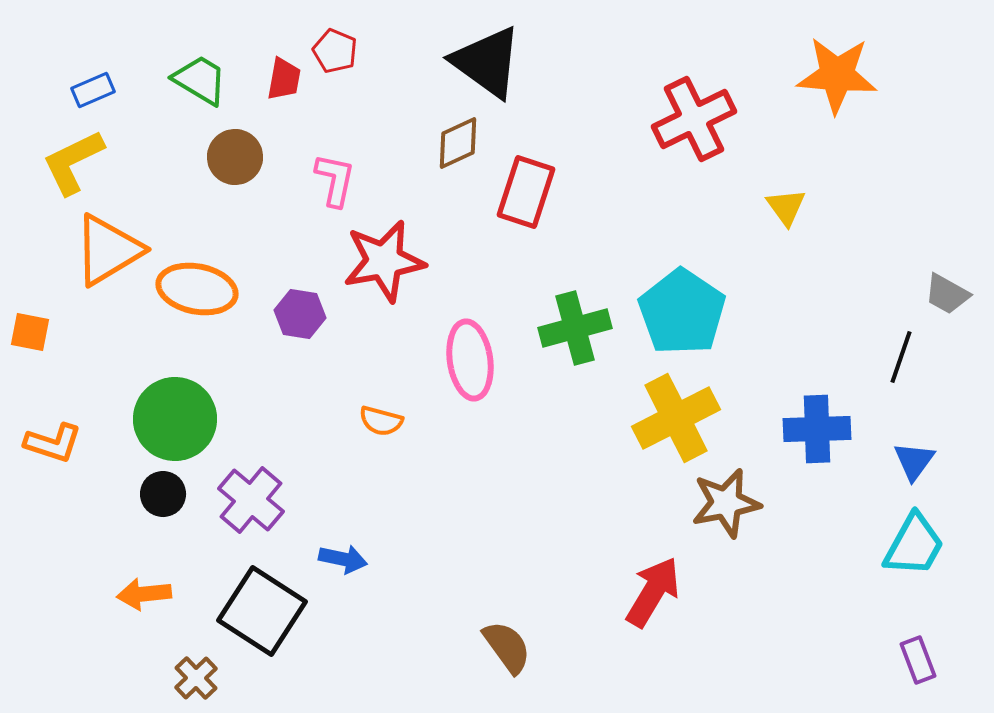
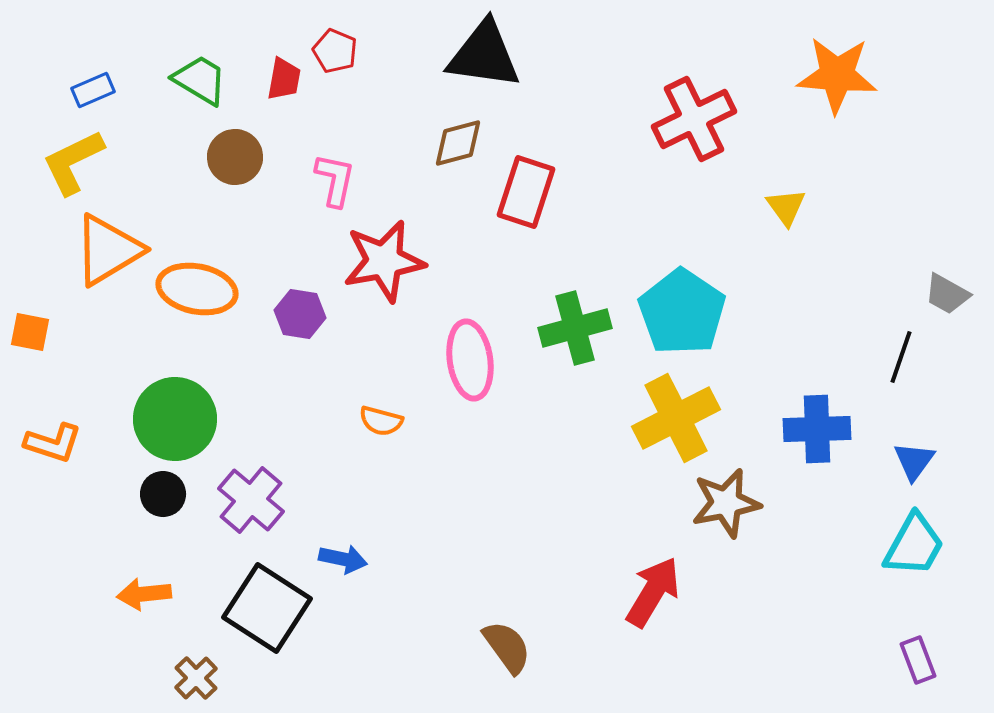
black triangle: moved 3 px left, 7 px up; rotated 28 degrees counterclockwise
brown diamond: rotated 10 degrees clockwise
black square: moved 5 px right, 3 px up
